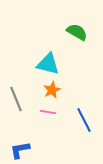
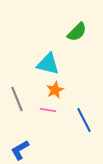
green semicircle: rotated 105 degrees clockwise
orange star: moved 3 px right
gray line: moved 1 px right
pink line: moved 2 px up
blue L-shape: rotated 20 degrees counterclockwise
